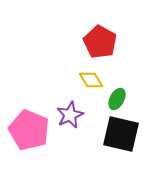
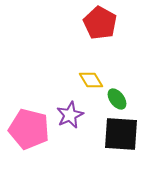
red pentagon: moved 19 px up
green ellipse: rotated 65 degrees counterclockwise
pink pentagon: moved 1 px up; rotated 9 degrees counterclockwise
black square: rotated 9 degrees counterclockwise
